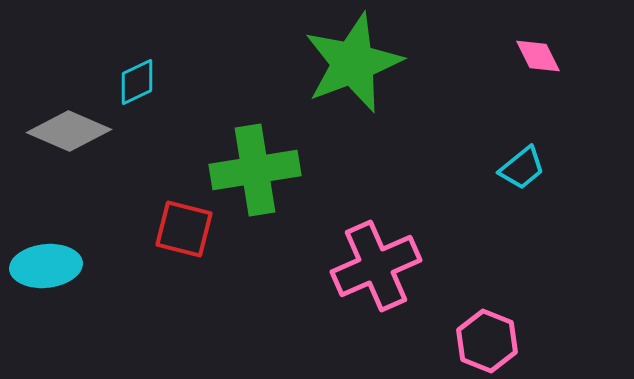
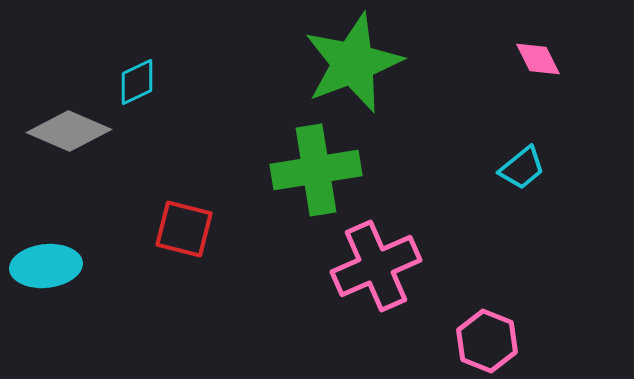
pink diamond: moved 3 px down
green cross: moved 61 px right
